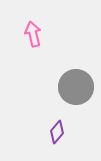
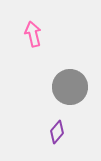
gray circle: moved 6 px left
